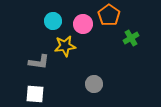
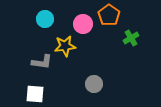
cyan circle: moved 8 px left, 2 px up
gray L-shape: moved 3 px right
